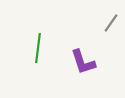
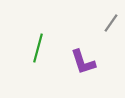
green line: rotated 8 degrees clockwise
